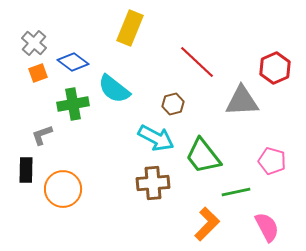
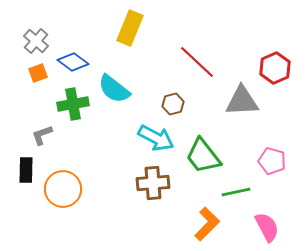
gray cross: moved 2 px right, 2 px up
